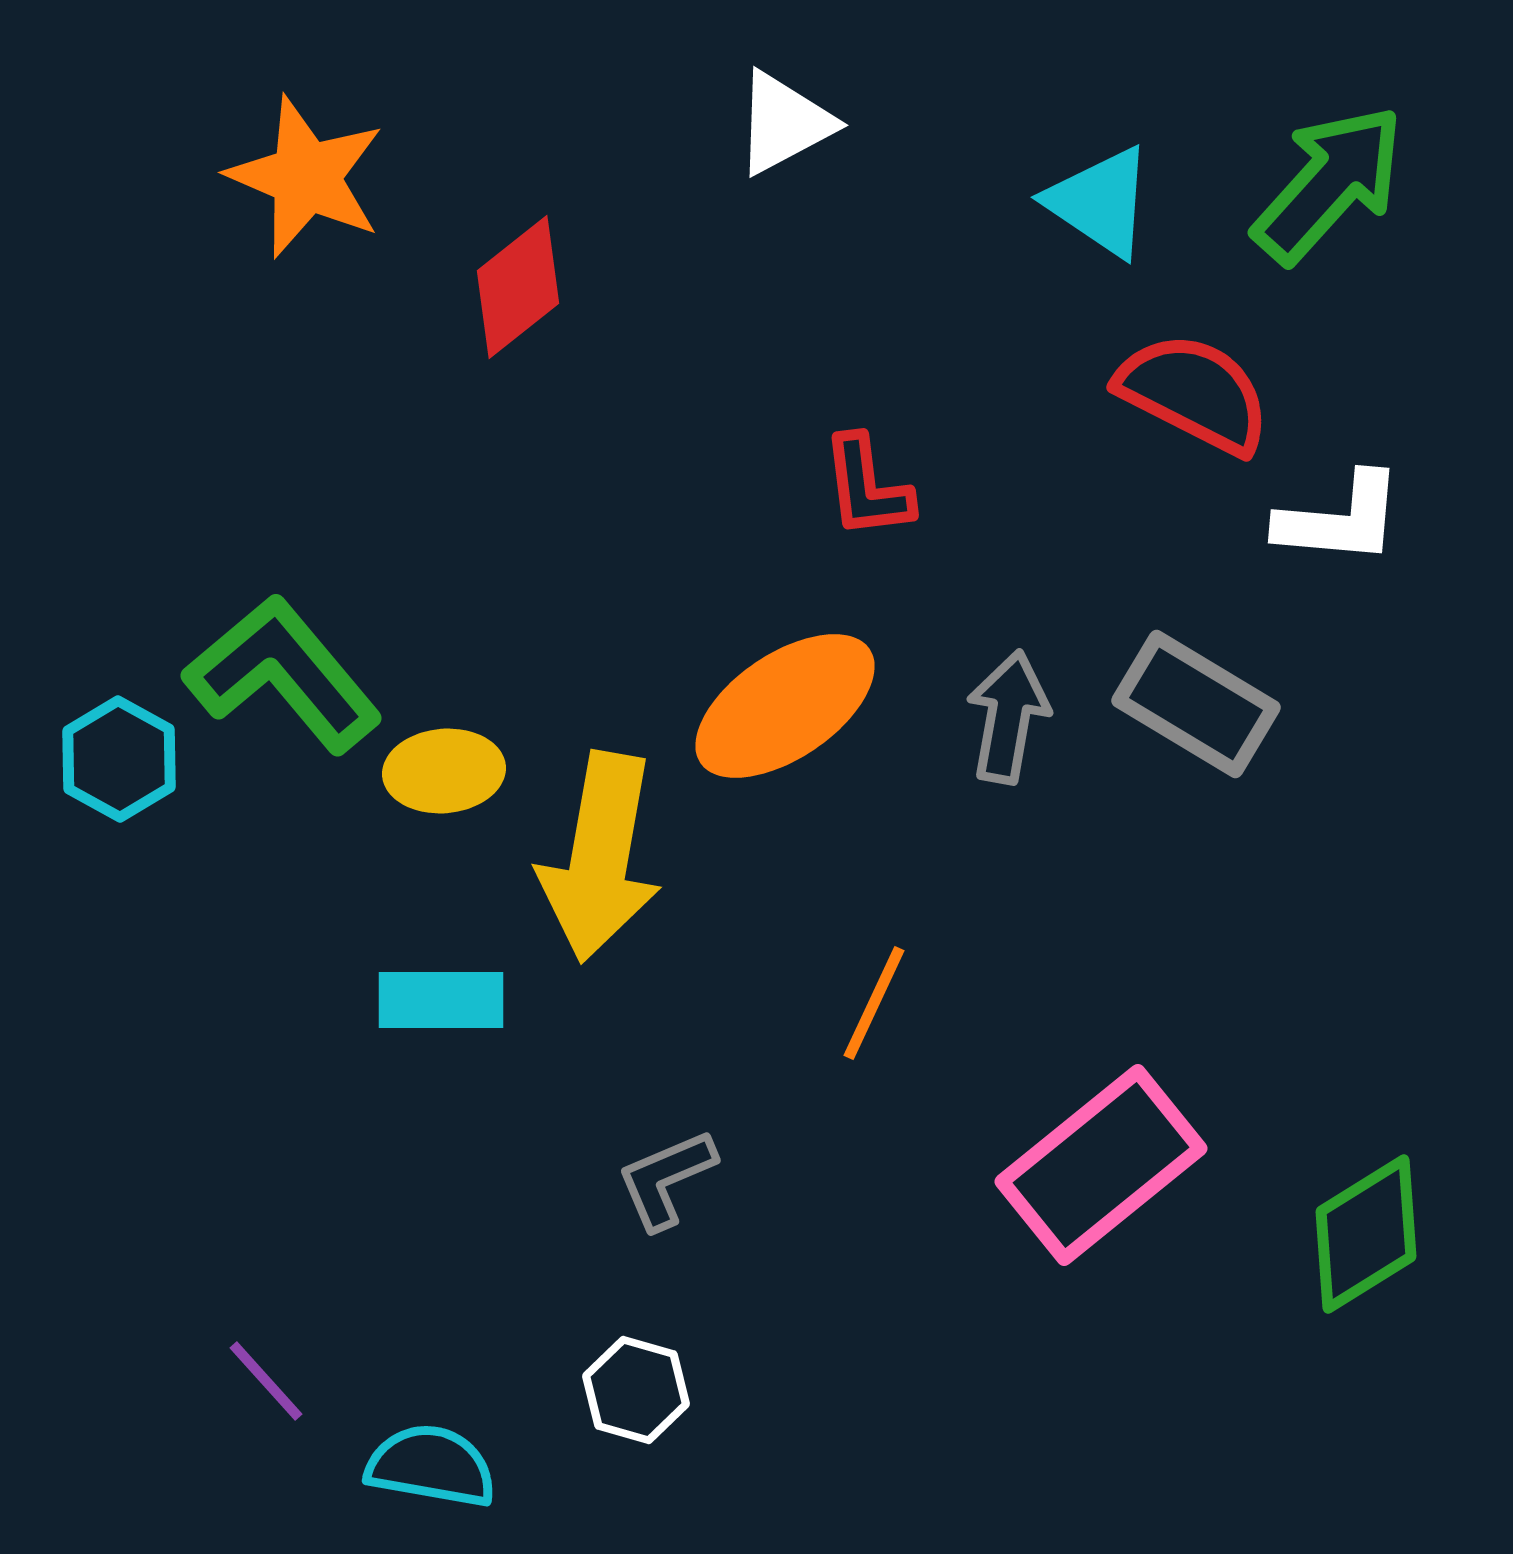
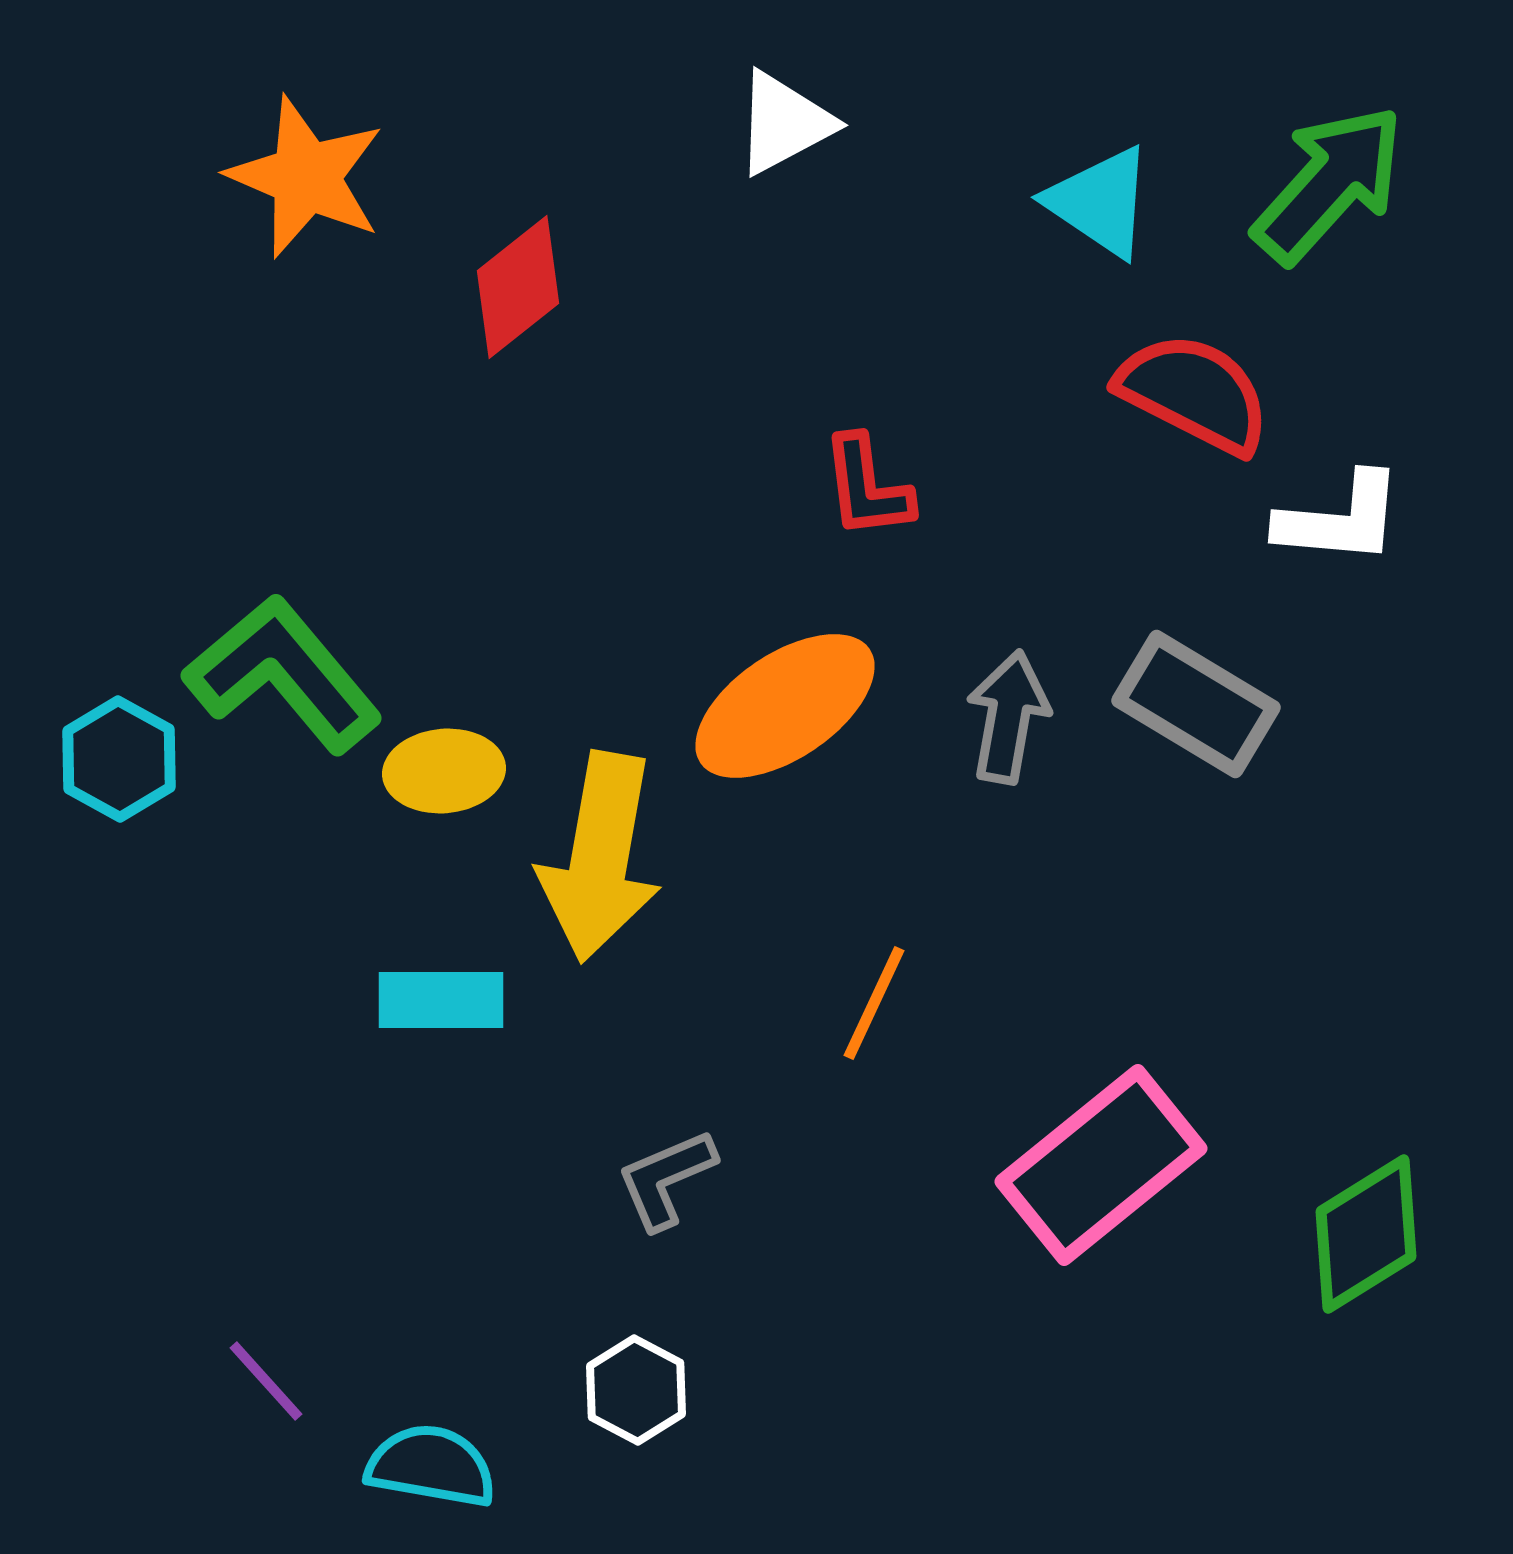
white hexagon: rotated 12 degrees clockwise
